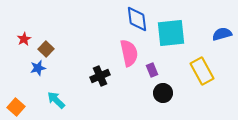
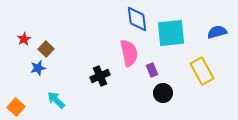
blue semicircle: moved 5 px left, 2 px up
